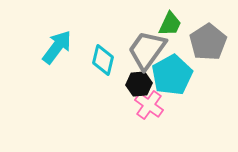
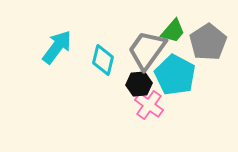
green trapezoid: moved 3 px right, 7 px down; rotated 16 degrees clockwise
cyan pentagon: moved 3 px right; rotated 15 degrees counterclockwise
